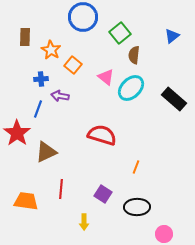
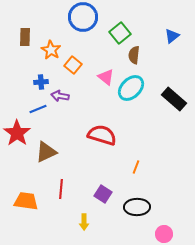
blue cross: moved 3 px down
blue line: rotated 48 degrees clockwise
